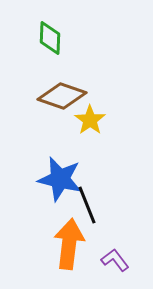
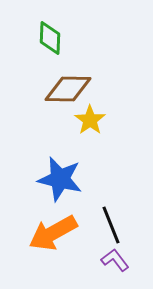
brown diamond: moved 6 px right, 7 px up; rotated 18 degrees counterclockwise
black line: moved 24 px right, 20 px down
orange arrow: moved 16 px left, 11 px up; rotated 126 degrees counterclockwise
